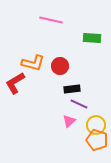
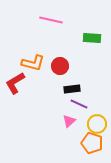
yellow circle: moved 1 px right, 1 px up
orange pentagon: moved 5 px left, 3 px down
